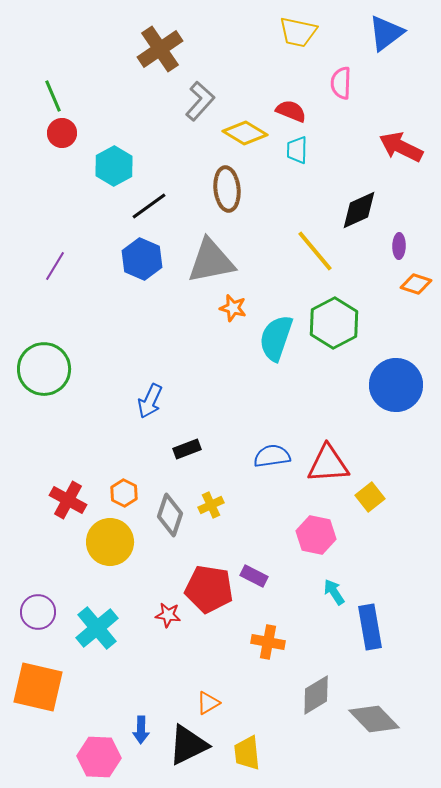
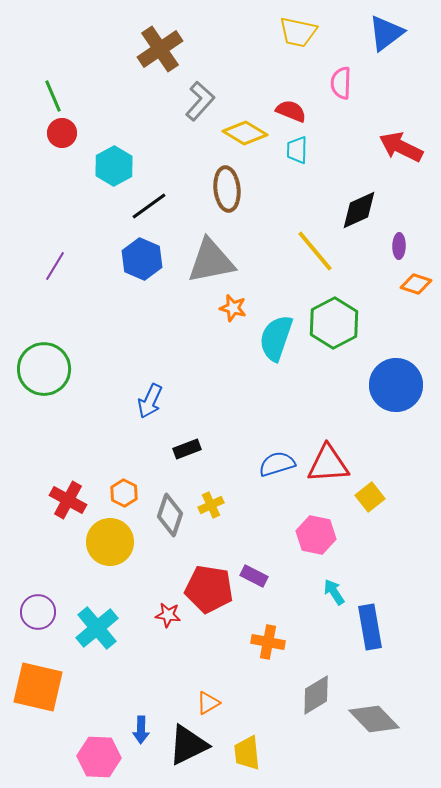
blue semicircle at (272, 456): moved 5 px right, 8 px down; rotated 9 degrees counterclockwise
